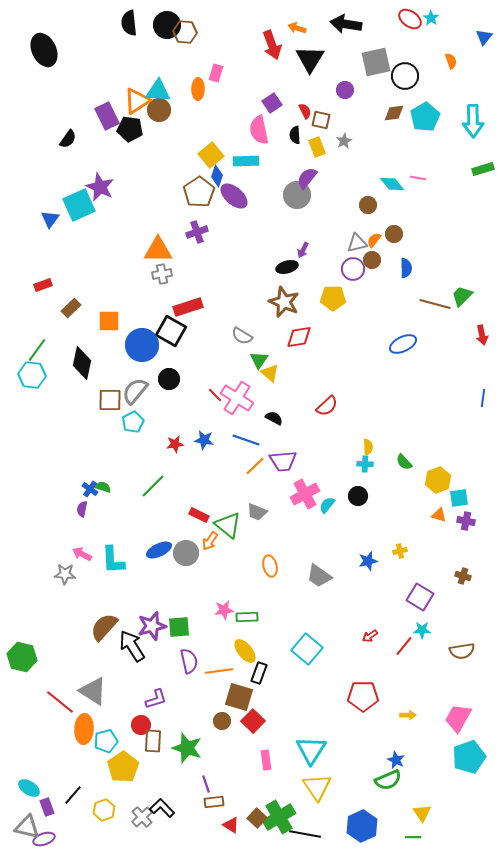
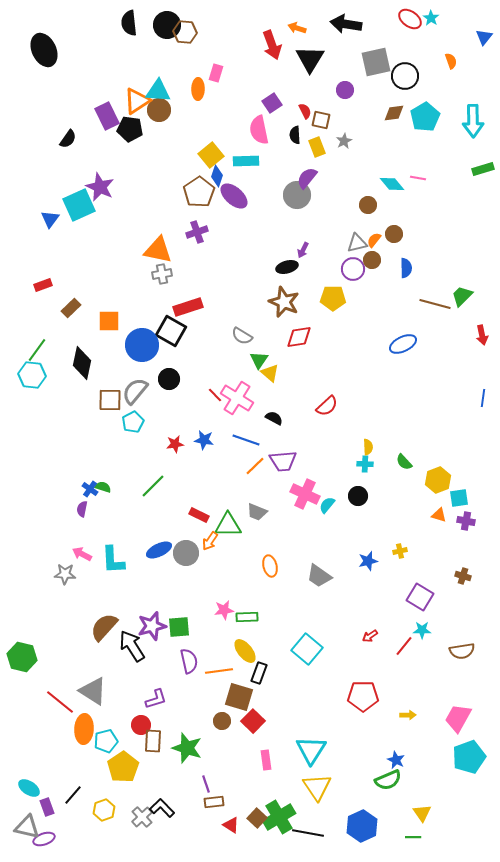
orange triangle at (158, 250): rotated 12 degrees clockwise
pink cross at (305, 494): rotated 36 degrees counterclockwise
green triangle at (228, 525): rotated 40 degrees counterclockwise
black line at (305, 834): moved 3 px right, 1 px up
